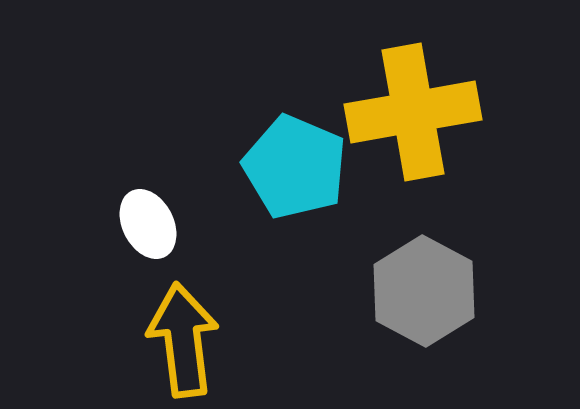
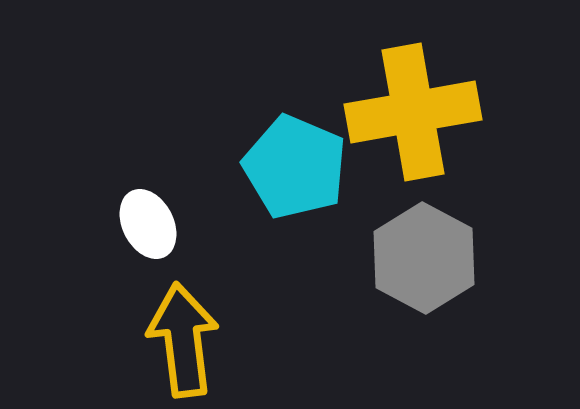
gray hexagon: moved 33 px up
